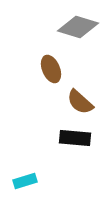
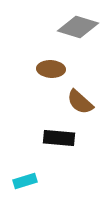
brown ellipse: rotated 64 degrees counterclockwise
black rectangle: moved 16 px left
